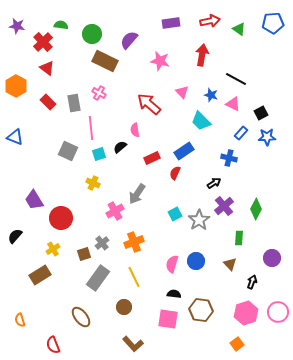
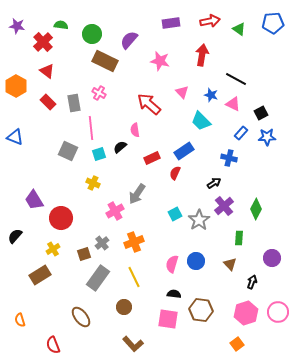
red triangle at (47, 68): moved 3 px down
